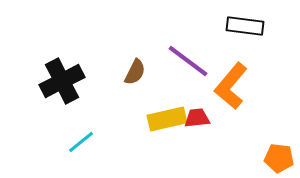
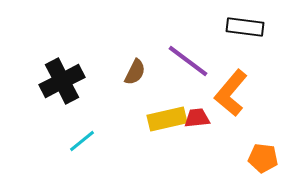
black rectangle: moved 1 px down
orange L-shape: moved 7 px down
cyan line: moved 1 px right, 1 px up
orange pentagon: moved 16 px left
